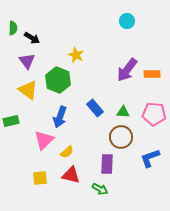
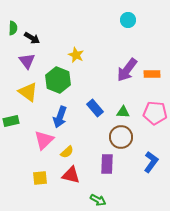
cyan circle: moved 1 px right, 1 px up
yellow triangle: moved 2 px down
pink pentagon: moved 1 px right, 1 px up
blue L-shape: moved 1 px right, 4 px down; rotated 145 degrees clockwise
green arrow: moved 2 px left, 11 px down
